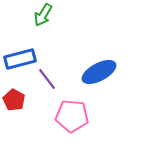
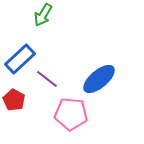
blue rectangle: rotated 28 degrees counterclockwise
blue ellipse: moved 7 px down; rotated 12 degrees counterclockwise
purple line: rotated 15 degrees counterclockwise
pink pentagon: moved 1 px left, 2 px up
